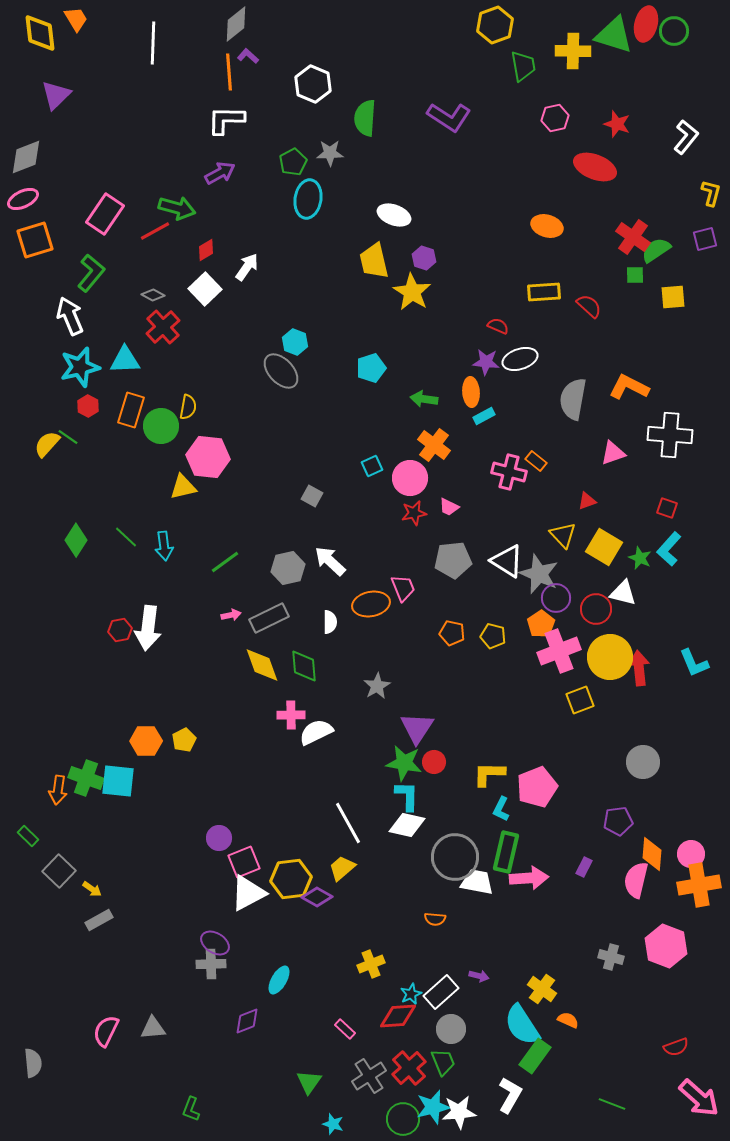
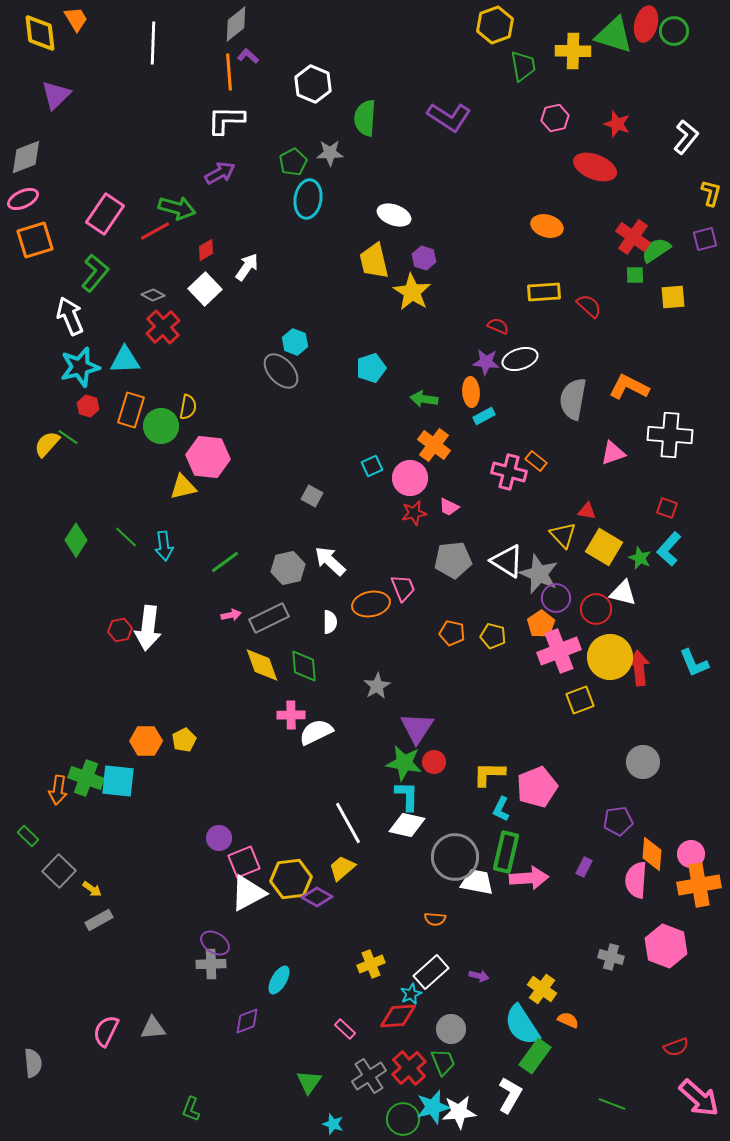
green L-shape at (91, 273): moved 4 px right
red hexagon at (88, 406): rotated 10 degrees counterclockwise
red triangle at (587, 501): moved 10 px down; rotated 30 degrees clockwise
pink semicircle at (636, 880): rotated 9 degrees counterclockwise
white rectangle at (441, 992): moved 10 px left, 20 px up
